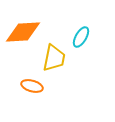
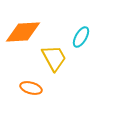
yellow trapezoid: rotated 40 degrees counterclockwise
orange ellipse: moved 1 px left, 2 px down
